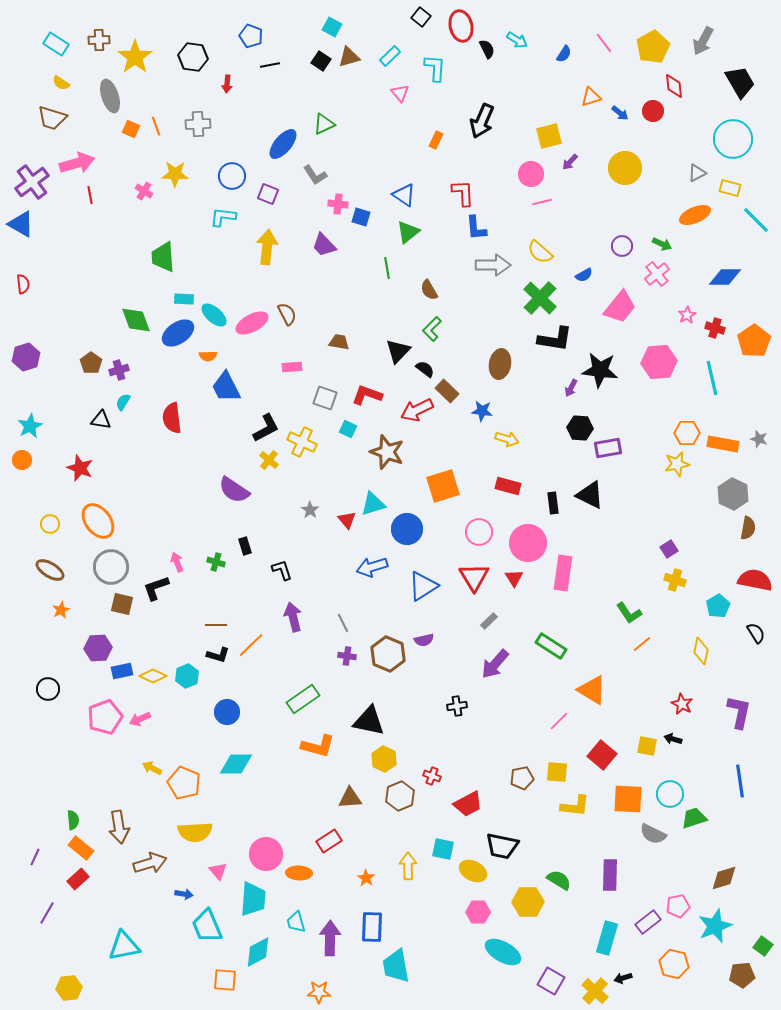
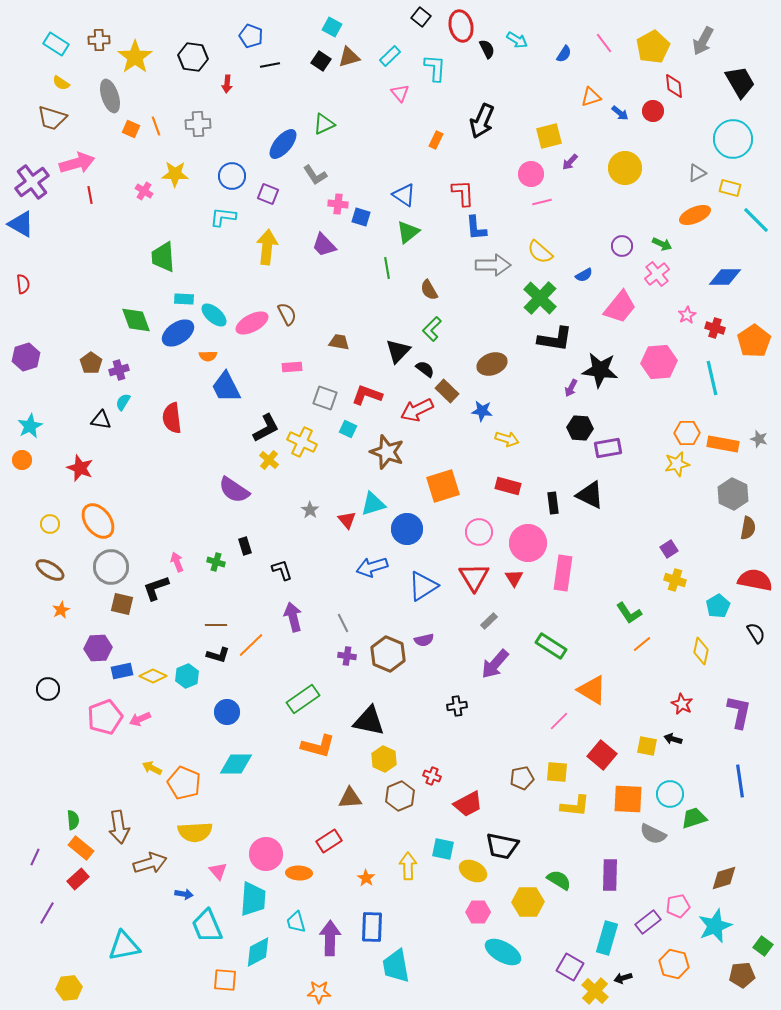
brown ellipse at (500, 364): moved 8 px left; rotated 60 degrees clockwise
purple square at (551, 981): moved 19 px right, 14 px up
